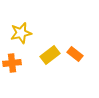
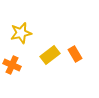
orange rectangle: rotated 21 degrees clockwise
orange cross: moved 2 px down; rotated 30 degrees clockwise
